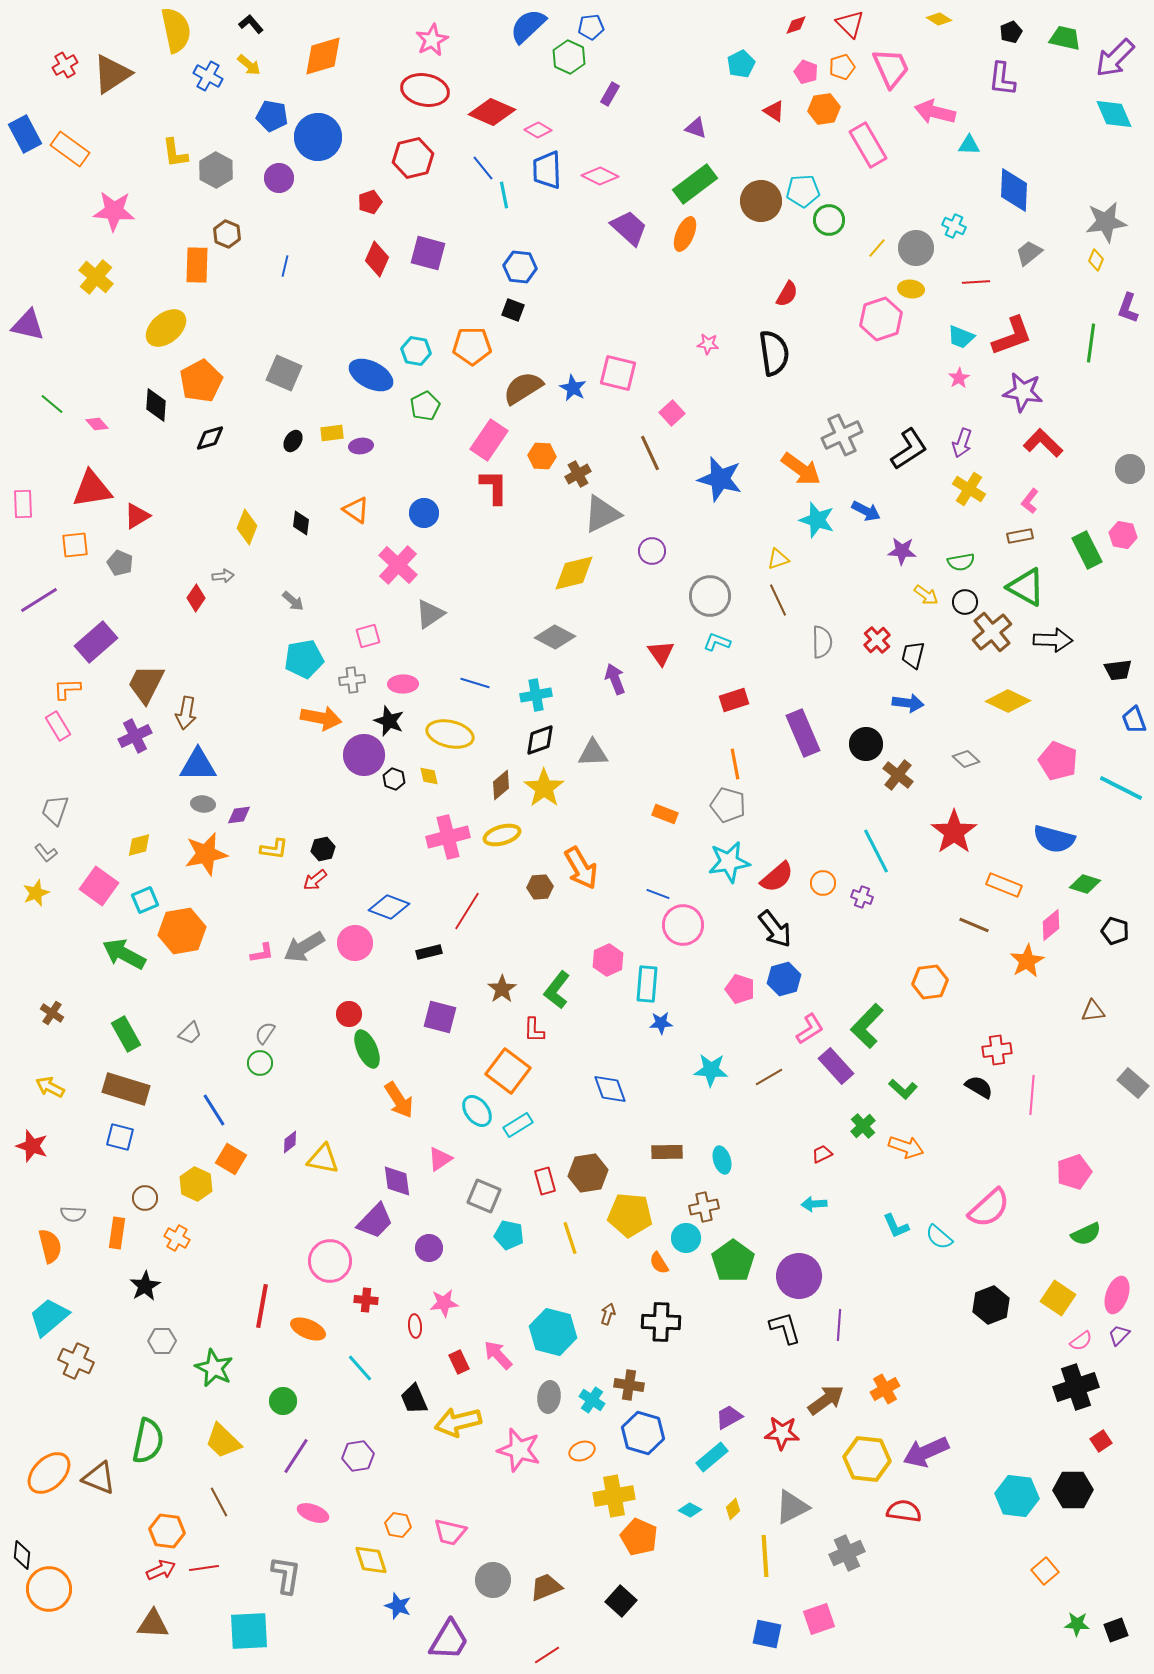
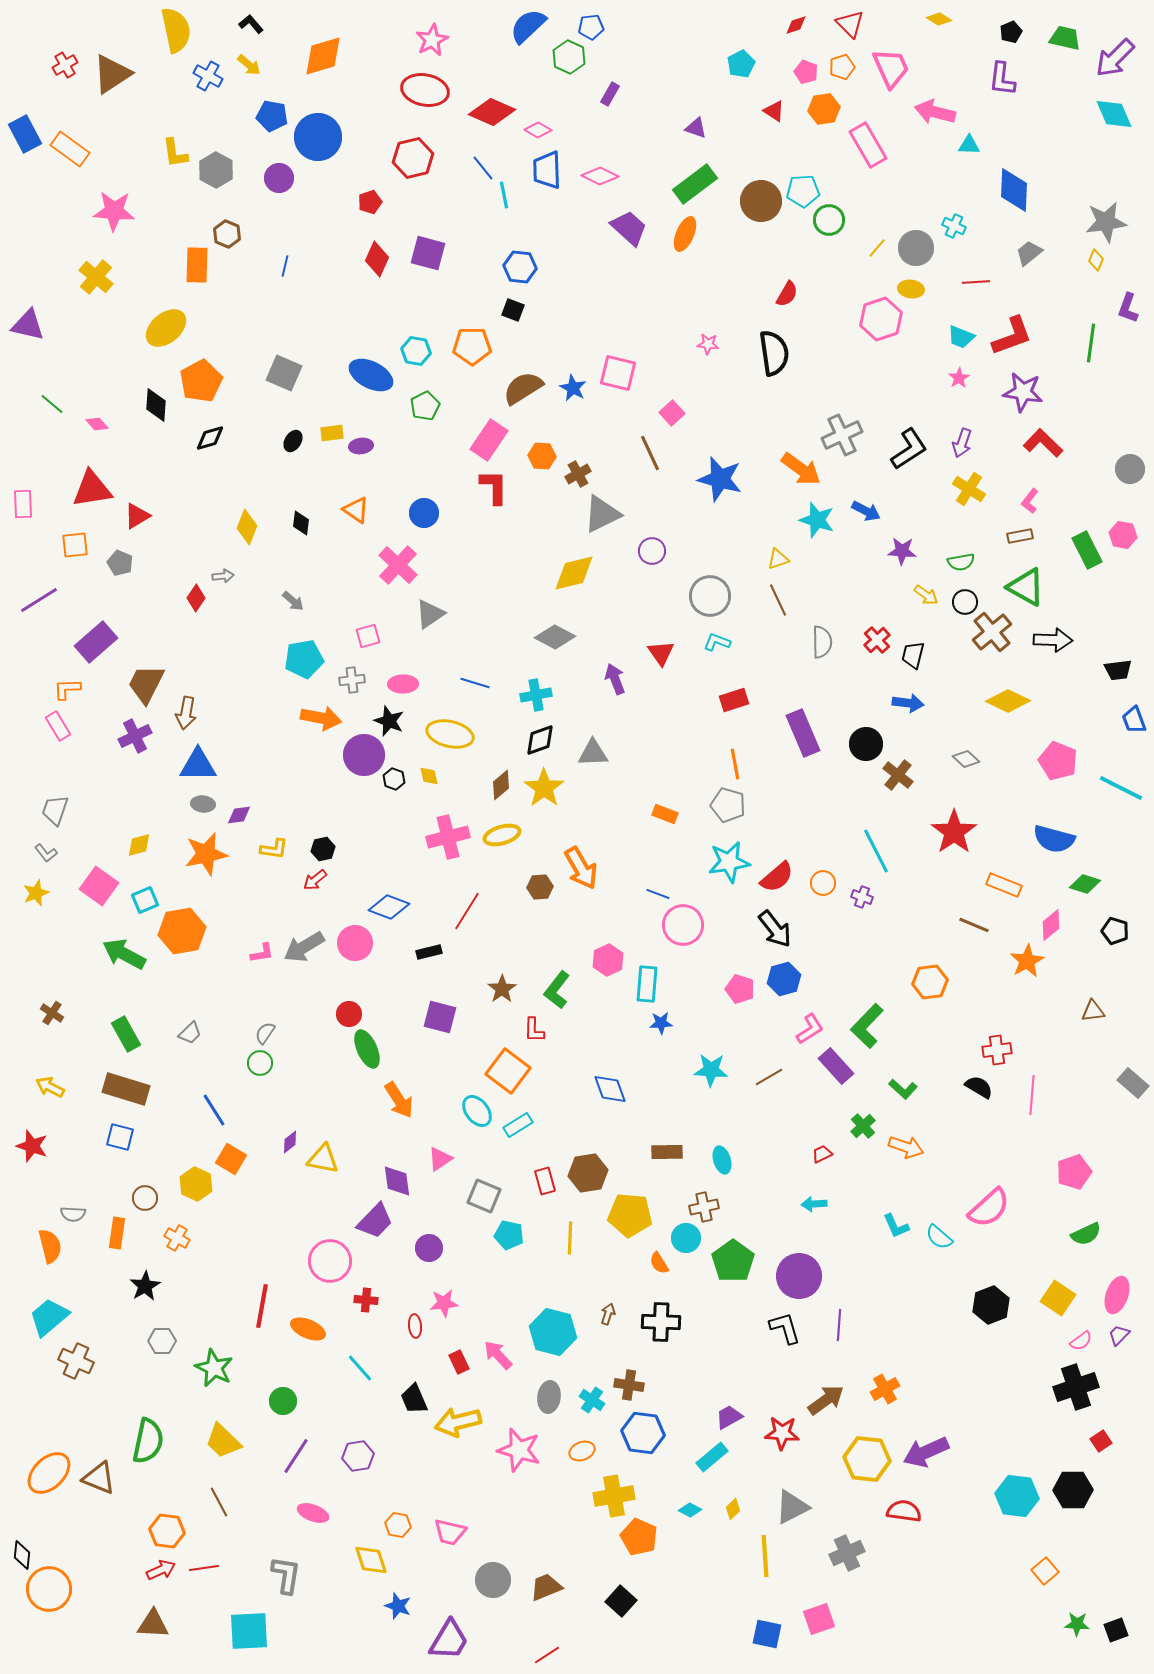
yellow line at (570, 1238): rotated 20 degrees clockwise
blue hexagon at (643, 1433): rotated 9 degrees counterclockwise
